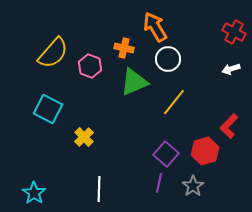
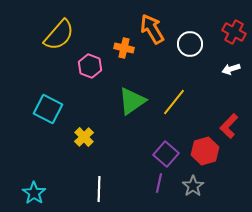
orange arrow: moved 3 px left, 2 px down
yellow semicircle: moved 6 px right, 18 px up
white circle: moved 22 px right, 15 px up
green triangle: moved 2 px left, 19 px down; rotated 12 degrees counterclockwise
